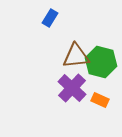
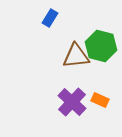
green hexagon: moved 16 px up
purple cross: moved 14 px down
